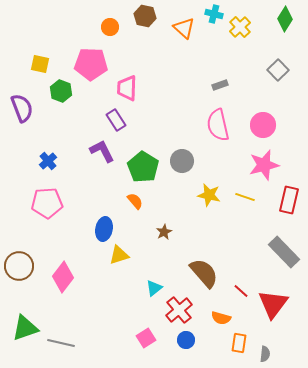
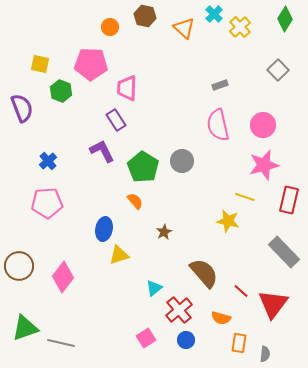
cyan cross at (214, 14): rotated 30 degrees clockwise
yellow star at (209, 195): moved 19 px right, 26 px down
